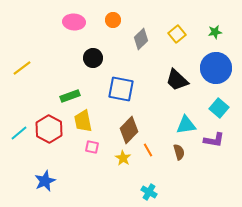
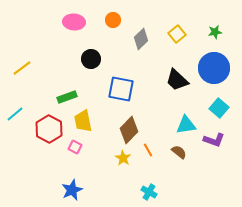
black circle: moved 2 px left, 1 px down
blue circle: moved 2 px left
green rectangle: moved 3 px left, 1 px down
cyan line: moved 4 px left, 19 px up
purple L-shape: rotated 10 degrees clockwise
pink square: moved 17 px left; rotated 16 degrees clockwise
brown semicircle: rotated 35 degrees counterclockwise
blue star: moved 27 px right, 9 px down
